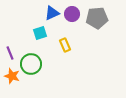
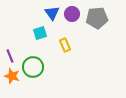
blue triangle: rotated 42 degrees counterclockwise
purple line: moved 3 px down
green circle: moved 2 px right, 3 px down
